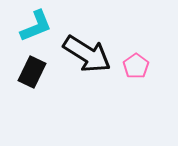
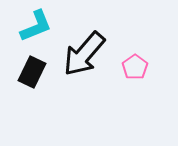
black arrow: moved 3 px left; rotated 99 degrees clockwise
pink pentagon: moved 1 px left, 1 px down
